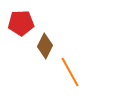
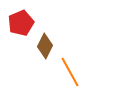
red pentagon: rotated 20 degrees counterclockwise
